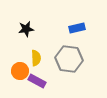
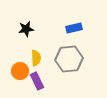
blue rectangle: moved 3 px left
gray hexagon: rotated 12 degrees counterclockwise
purple rectangle: rotated 36 degrees clockwise
